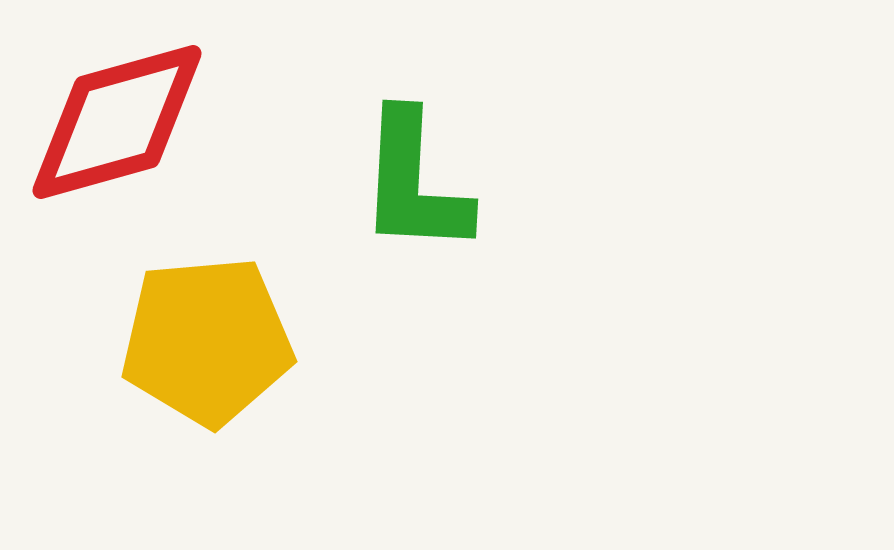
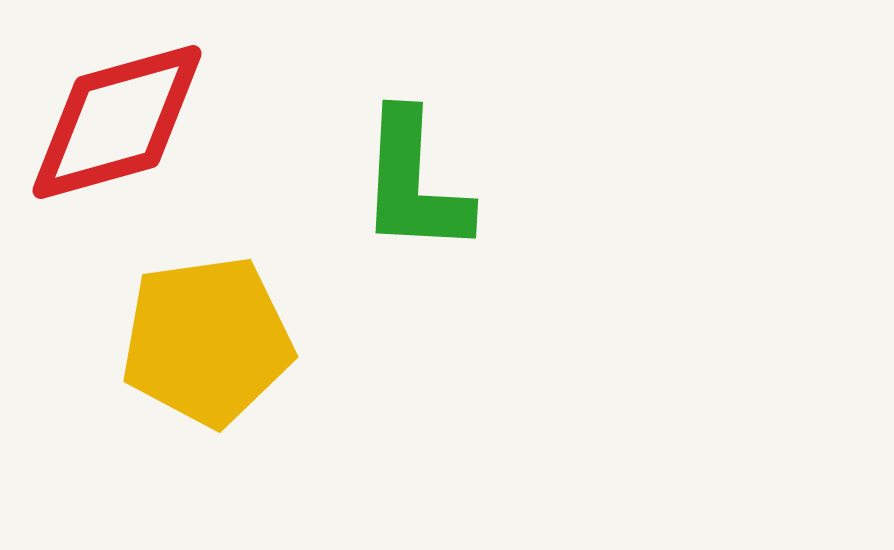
yellow pentagon: rotated 3 degrees counterclockwise
